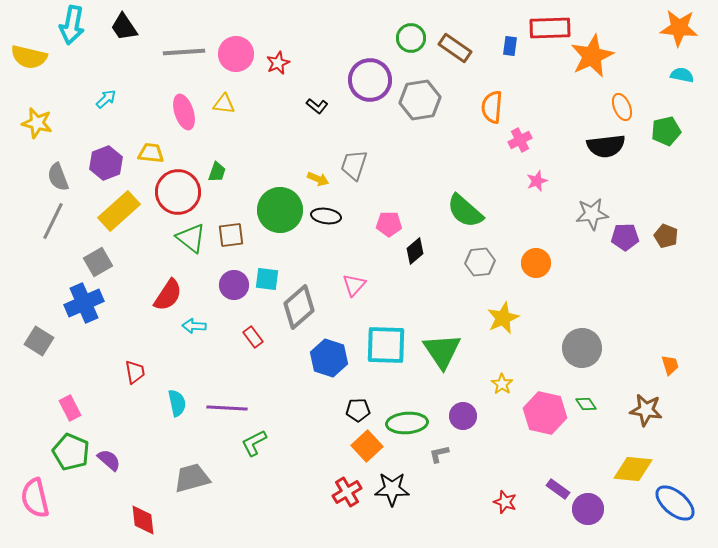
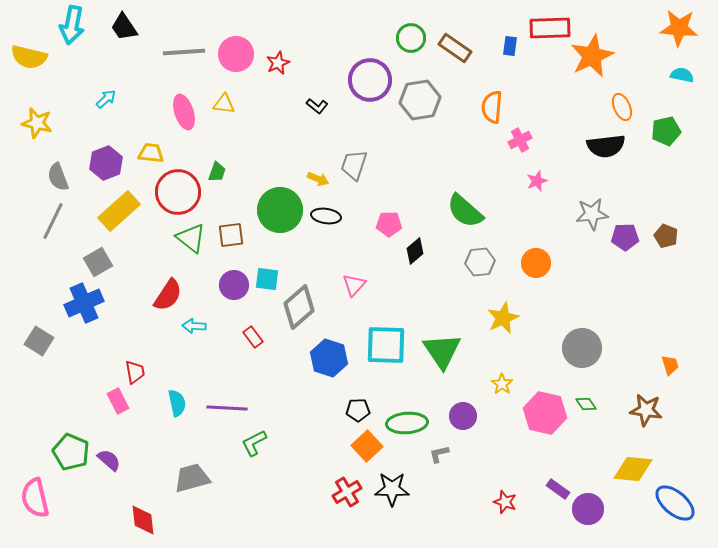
pink rectangle at (70, 408): moved 48 px right, 7 px up
